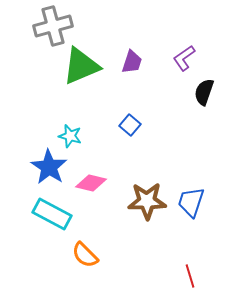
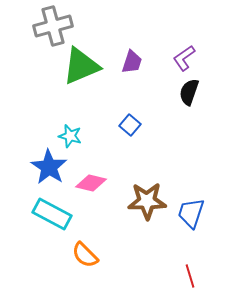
black semicircle: moved 15 px left
blue trapezoid: moved 11 px down
